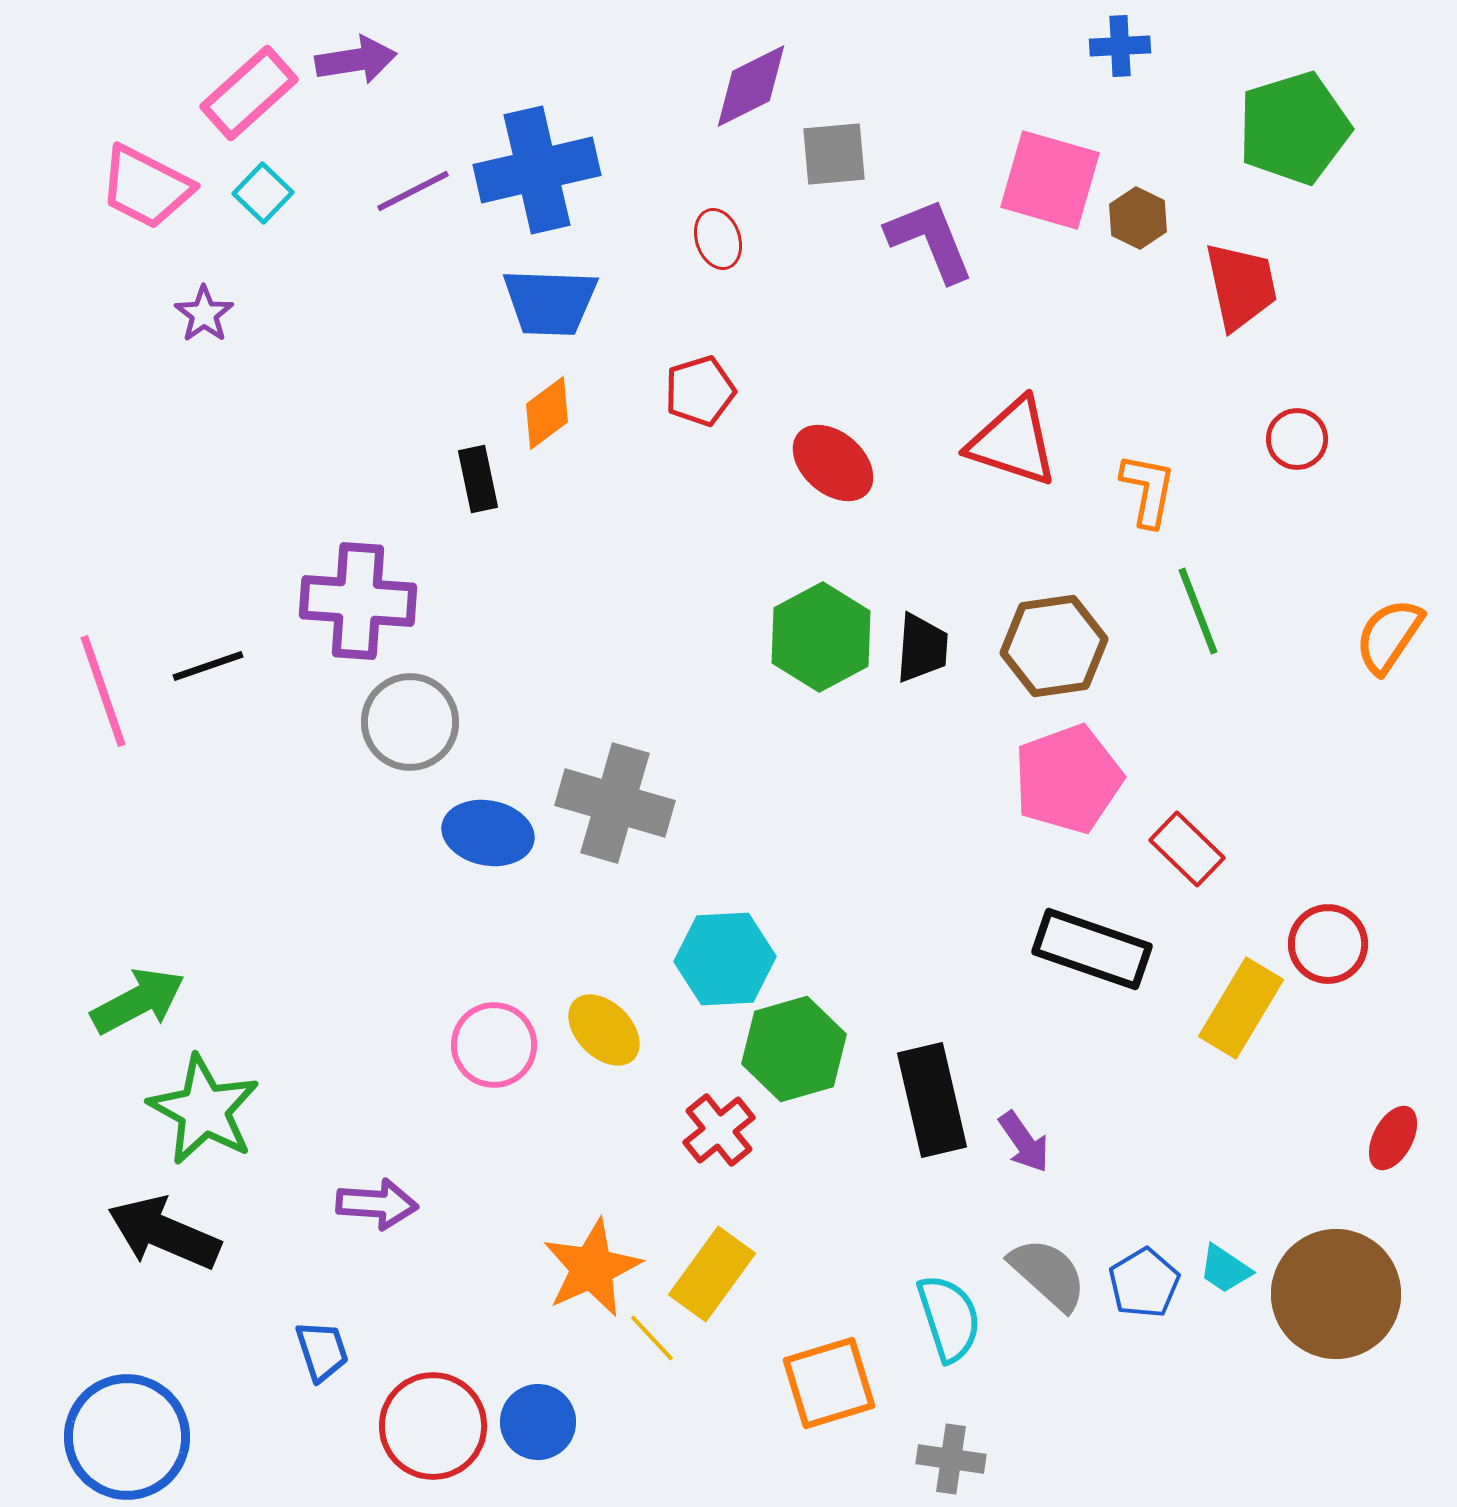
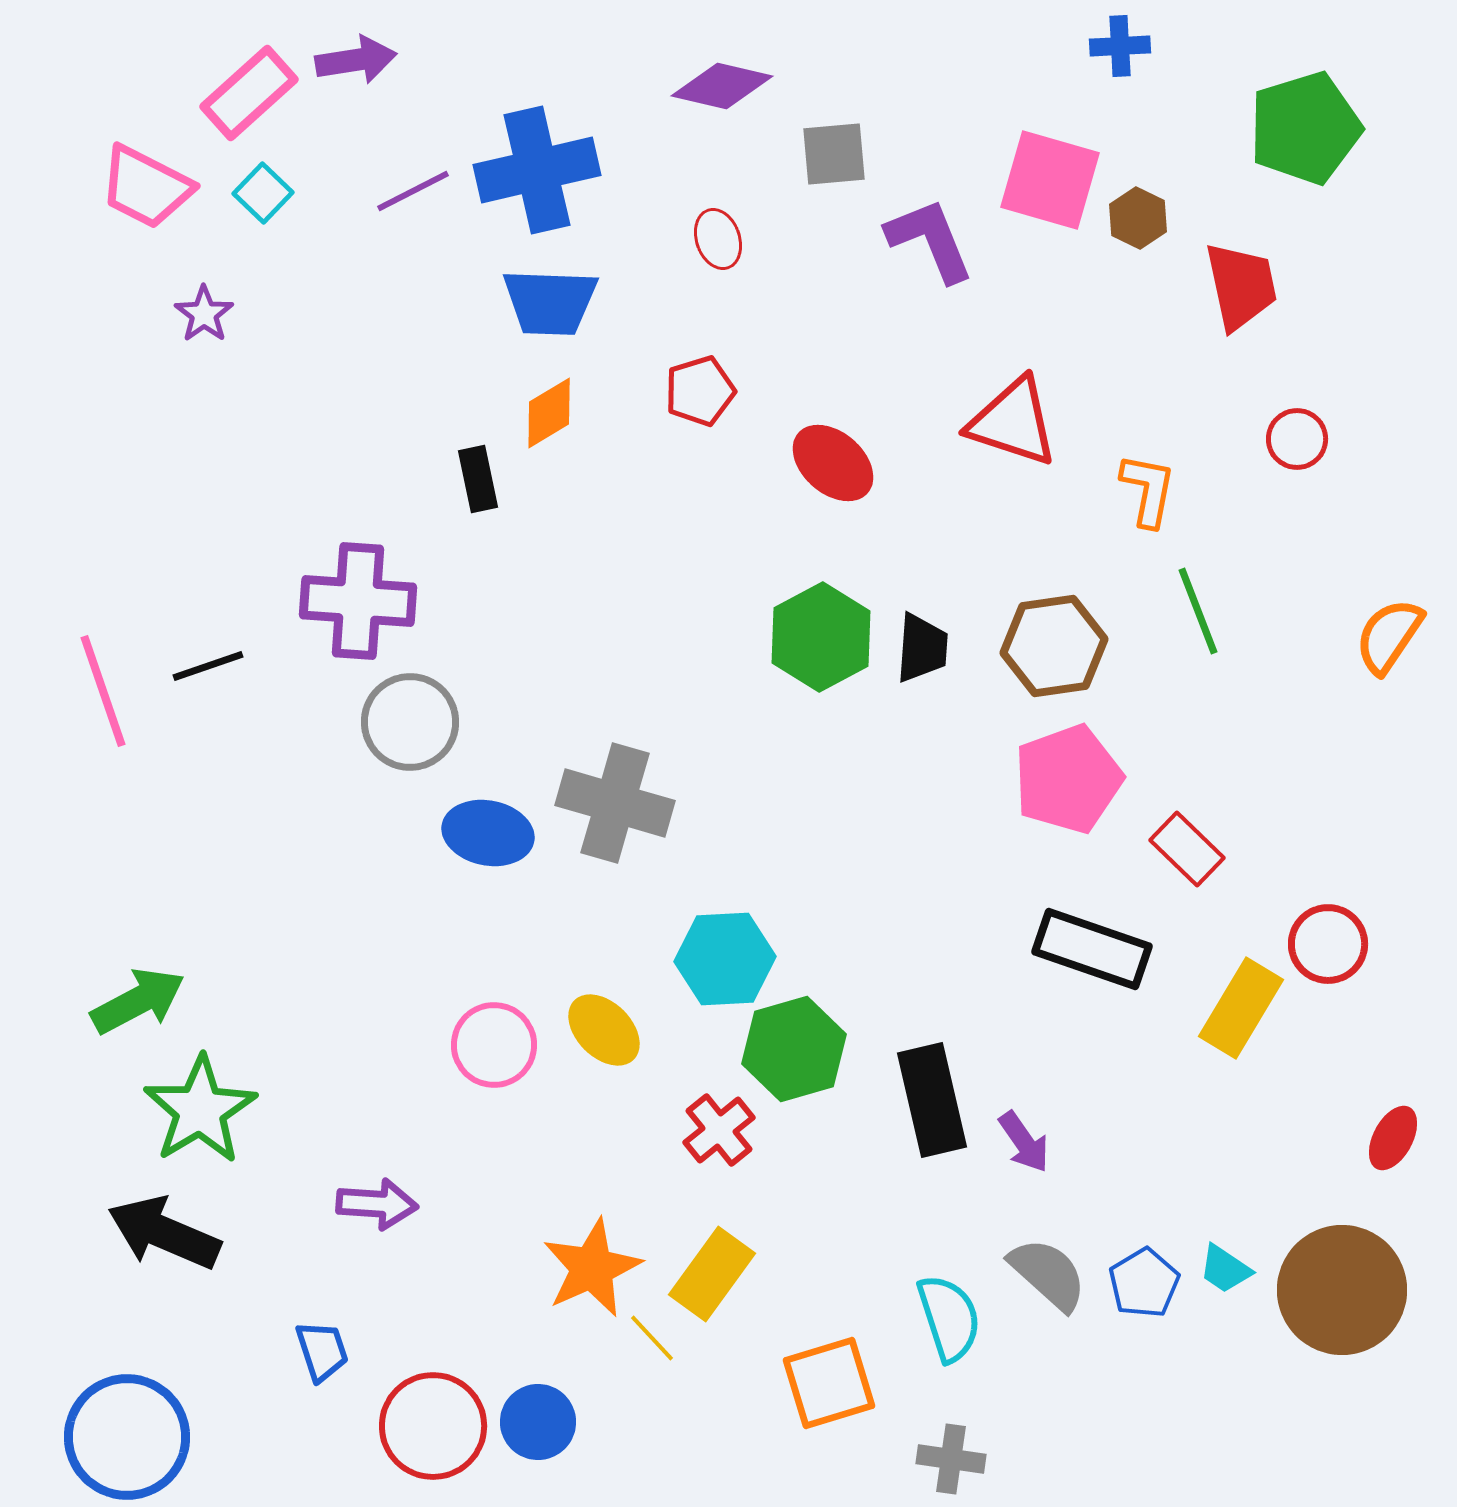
purple diamond at (751, 86): moved 29 px left; rotated 40 degrees clockwise
green pentagon at (1294, 128): moved 11 px right
orange diamond at (547, 413): moved 2 px right; rotated 6 degrees clockwise
red triangle at (1013, 442): moved 20 px up
green star at (204, 1110): moved 4 px left; rotated 12 degrees clockwise
brown circle at (1336, 1294): moved 6 px right, 4 px up
